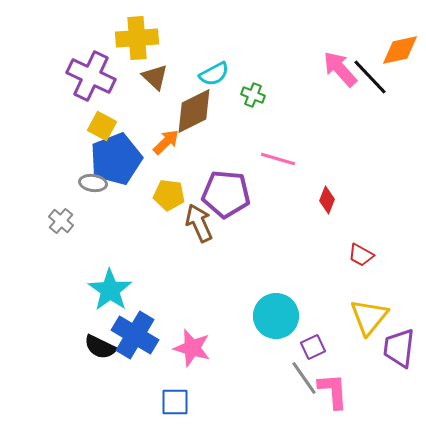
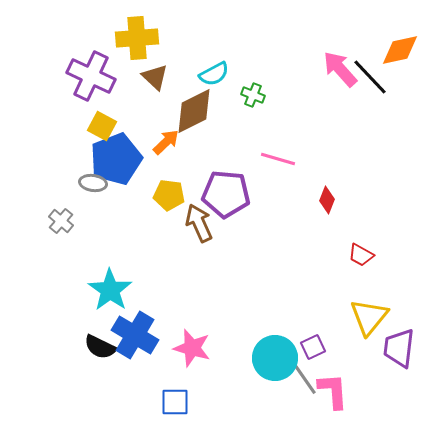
cyan circle: moved 1 px left, 42 px down
